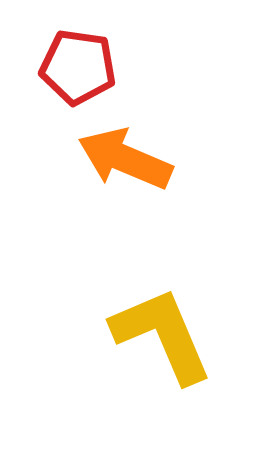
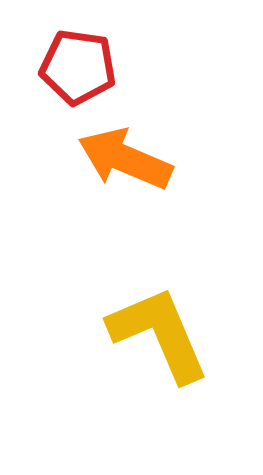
yellow L-shape: moved 3 px left, 1 px up
